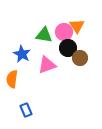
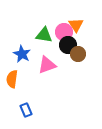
orange triangle: moved 1 px left, 1 px up
black circle: moved 3 px up
brown circle: moved 2 px left, 4 px up
